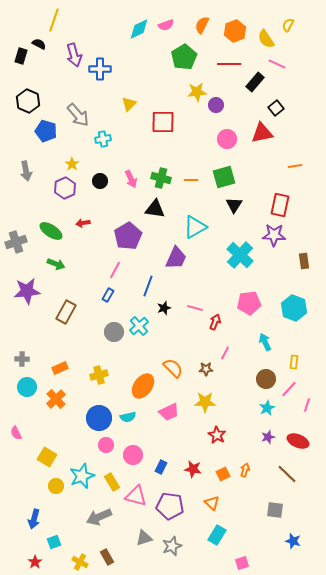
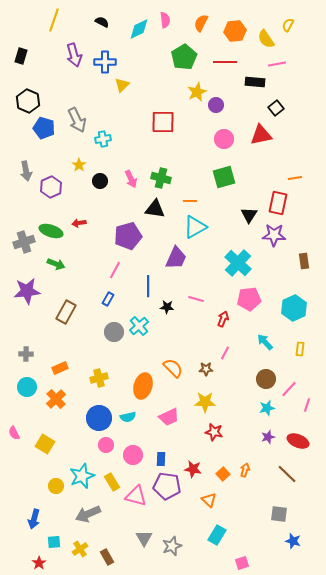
pink semicircle at (166, 25): moved 1 px left, 5 px up; rotated 77 degrees counterclockwise
orange semicircle at (202, 25): moved 1 px left, 2 px up
orange hexagon at (235, 31): rotated 15 degrees clockwise
black semicircle at (39, 44): moved 63 px right, 22 px up
red line at (229, 64): moved 4 px left, 2 px up
pink line at (277, 64): rotated 36 degrees counterclockwise
blue cross at (100, 69): moved 5 px right, 7 px up
black rectangle at (255, 82): rotated 54 degrees clockwise
yellow star at (197, 92): rotated 18 degrees counterclockwise
yellow triangle at (129, 104): moved 7 px left, 19 px up
gray arrow at (78, 115): moved 1 px left, 5 px down; rotated 15 degrees clockwise
blue pentagon at (46, 131): moved 2 px left, 3 px up
red triangle at (262, 133): moved 1 px left, 2 px down
pink circle at (227, 139): moved 3 px left
yellow star at (72, 164): moved 7 px right, 1 px down
orange line at (295, 166): moved 12 px down
orange line at (191, 180): moved 1 px left, 21 px down
purple hexagon at (65, 188): moved 14 px left, 1 px up
black triangle at (234, 205): moved 15 px right, 10 px down
red rectangle at (280, 205): moved 2 px left, 2 px up
red arrow at (83, 223): moved 4 px left
green ellipse at (51, 231): rotated 15 degrees counterclockwise
purple pentagon at (128, 236): rotated 16 degrees clockwise
gray cross at (16, 242): moved 8 px right
cyan cross at (240, 255): moved 2 px left, 8 px down
blue line at (148, 286): rotated 20 degrees counterclockwise
blue rectangle at (108, 295): moved 4 px down
pink pentagon at (249, 303): moved 4 px up
black star at (164, 308): moved 3 px right, 1 px up; rotated 24 degrees clockwise
pink line at (195, 308): moved 1 px right, 9 px up
cyan hexagon at (294, 308): rotated 15 degrees clockwise
red arrow at (215, 322): moved 8 px right, 3 px up
cyan arrow at (265, 342): rotated 18 degrees counterclockwise
gray cross at (22, 359): moved 4 px right, 5 px up
yellow rectangle at (294, 362): moved 6 px right, 13 px up
yellow cross at (99, 375): moved 3 px down
orange ellipse at (143, 386): rotated 20 degrees counterclockwise
cyan star at (267, 408): rotated 14 degrees clockwise
pink trapezoid at (169, 412): moved 5 px down
pink semicircle at (16, 433): moved 2 px left
red star at (217, 435): moved 3 px left, 3 px up; rotated 18 degrees counterclockwise
yellow square at (47, 457): moved 2 px left, 13 px up
blue rectangle at (161, 467): moved 8 px up; rotated 24 degrees counterclockwise
orange square at (223, 474): rotated 16 degrees counterclockwise
orange triangle at (212, 503): moved 3 px left, 3 px up
purple pentagon at (170, 506): moved 3 px left, 20 px up
gray square at (275, 510): moved 4 px right, 4 px down
gray arrow at (99, 517): moved 11 px left, 3 px up
gray triangle at (144, 538): rotated 42 degrees counterclockwise
cyan square at (54, 542): rotated 16 degrees clockwise
red star at (35, 562): moved 4 px right, 1 px down
yellow cross at (80, 562): moved 13 px up; rotated 28 degrees clockwise
